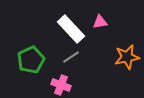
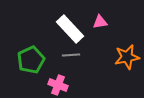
white rectangle: moved 1 px left
gray line: moved 2 px up; rotated 30 degrees clockwise
pink cross: moved 3 px left
